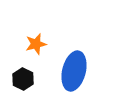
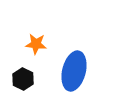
orange star: rotated 20 degrees clockwise
